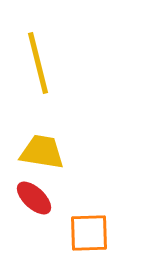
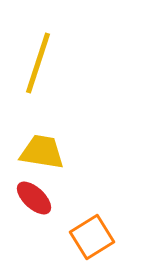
yellow line: rotated 32 degrees clockwise
orange square: moved 3 px right, 4 px down; rotated 30 degrees counterclockwise
